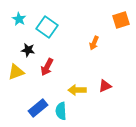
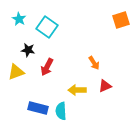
orange arrow: moved 20 px down; rotated 56 degrees counterclockwise
blue rectangle: rotated 54 degrees clockwise
